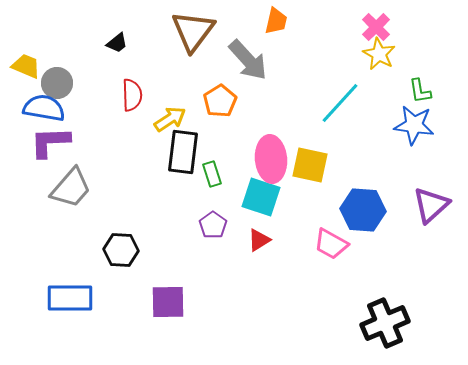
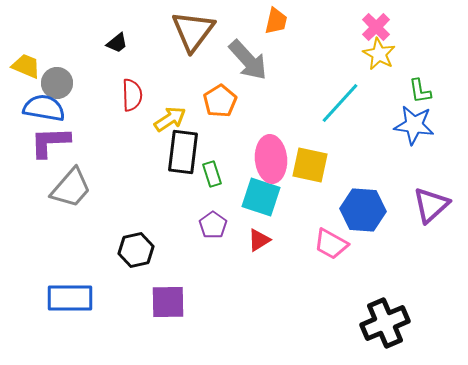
black hexagon: moved 15 px right; rotated 16 degrees counterclockwise
